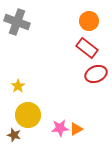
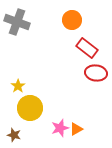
orange circle: moved 17 px left, 1 px up
red ellipse: moved 1 px up; rotated 30 degrees clockwise
yellow circle: moved 2 px right, 7 px up
pink star: rotated 12 degrees counterclockwise
